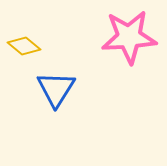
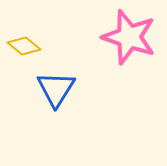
pink star: rotated 22 degrees clockwise
